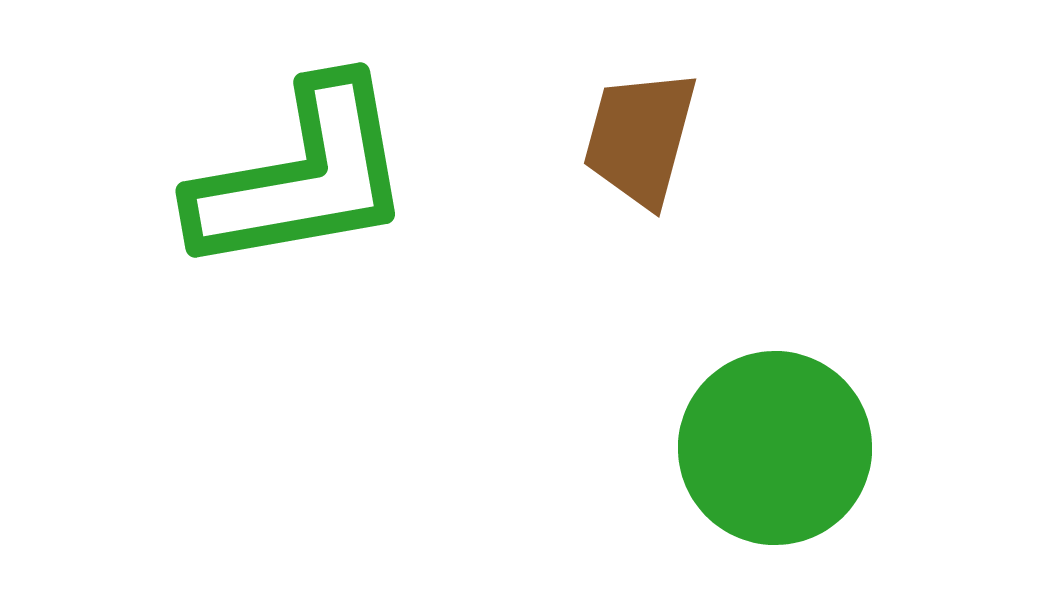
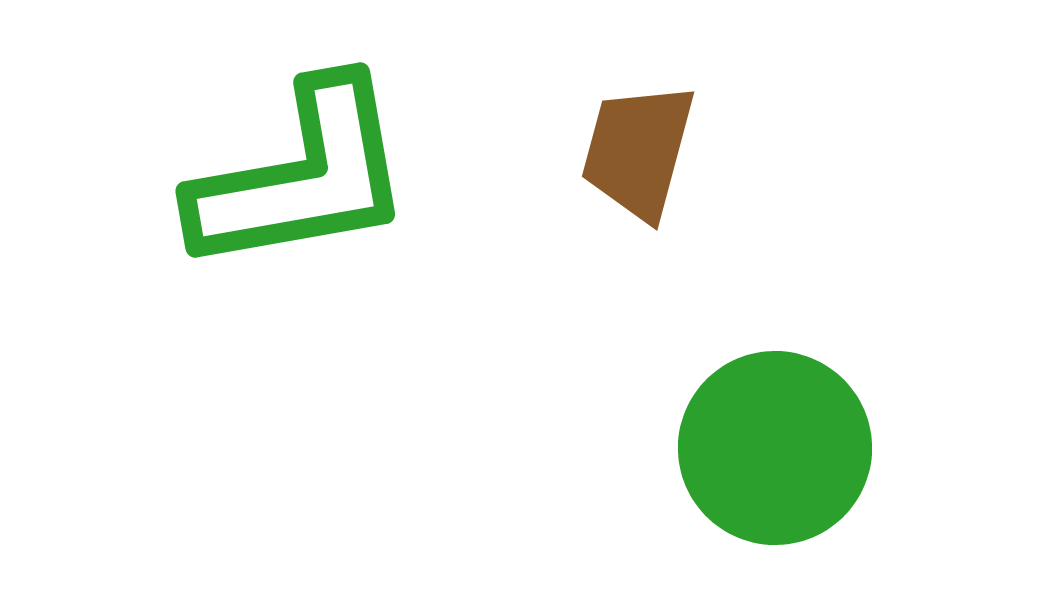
brown trapezoid: moved 2 px left, 13 px down
